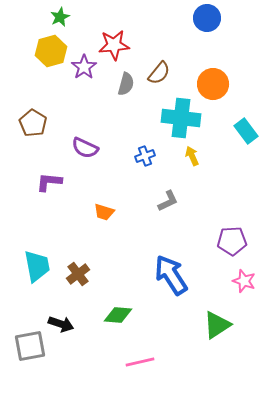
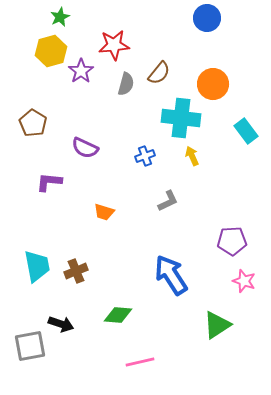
purple star: moved 3 px left, 4 px down
brown cross: moved 2 px left, 3 px up; rotated 15 degrees clockwise
